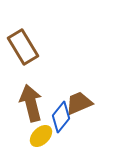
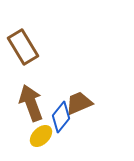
brown arrow: rotated 6 degrees counterclockwise
